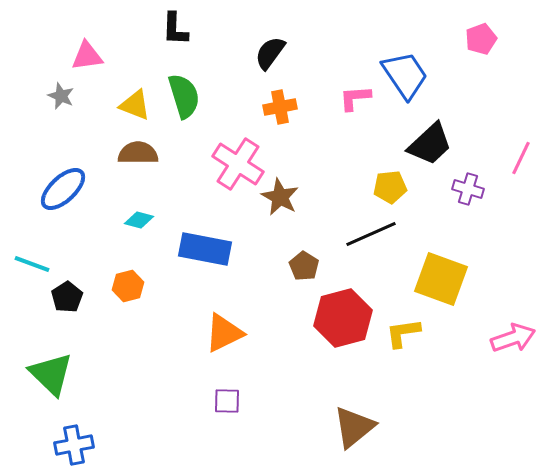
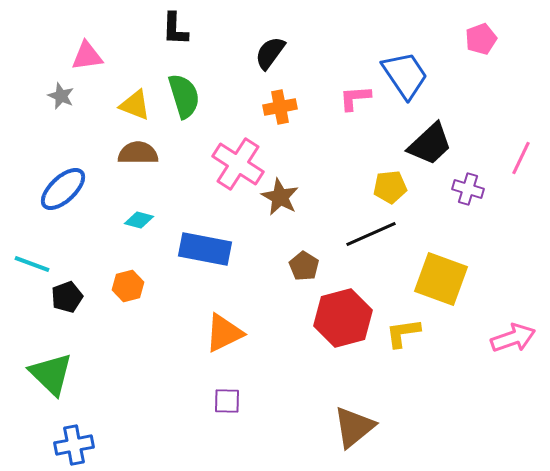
black pentagon: rotated 12 degrees clockwise
